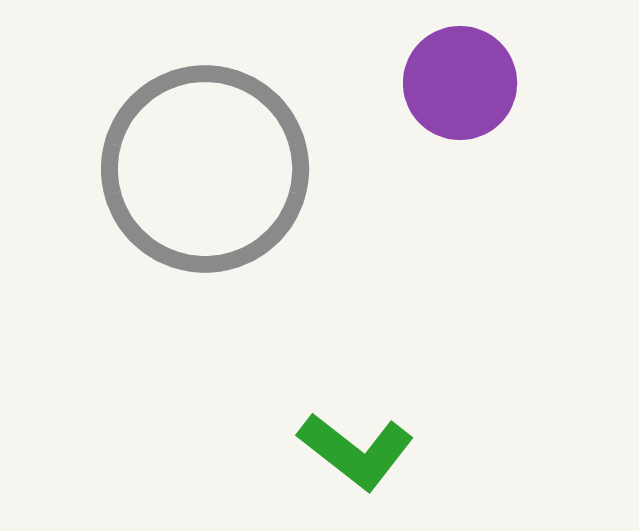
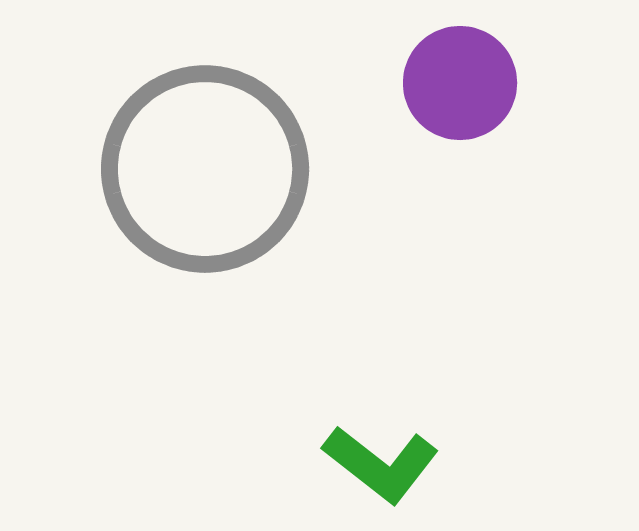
green L-shape: moved 25 px right, 13 px down
